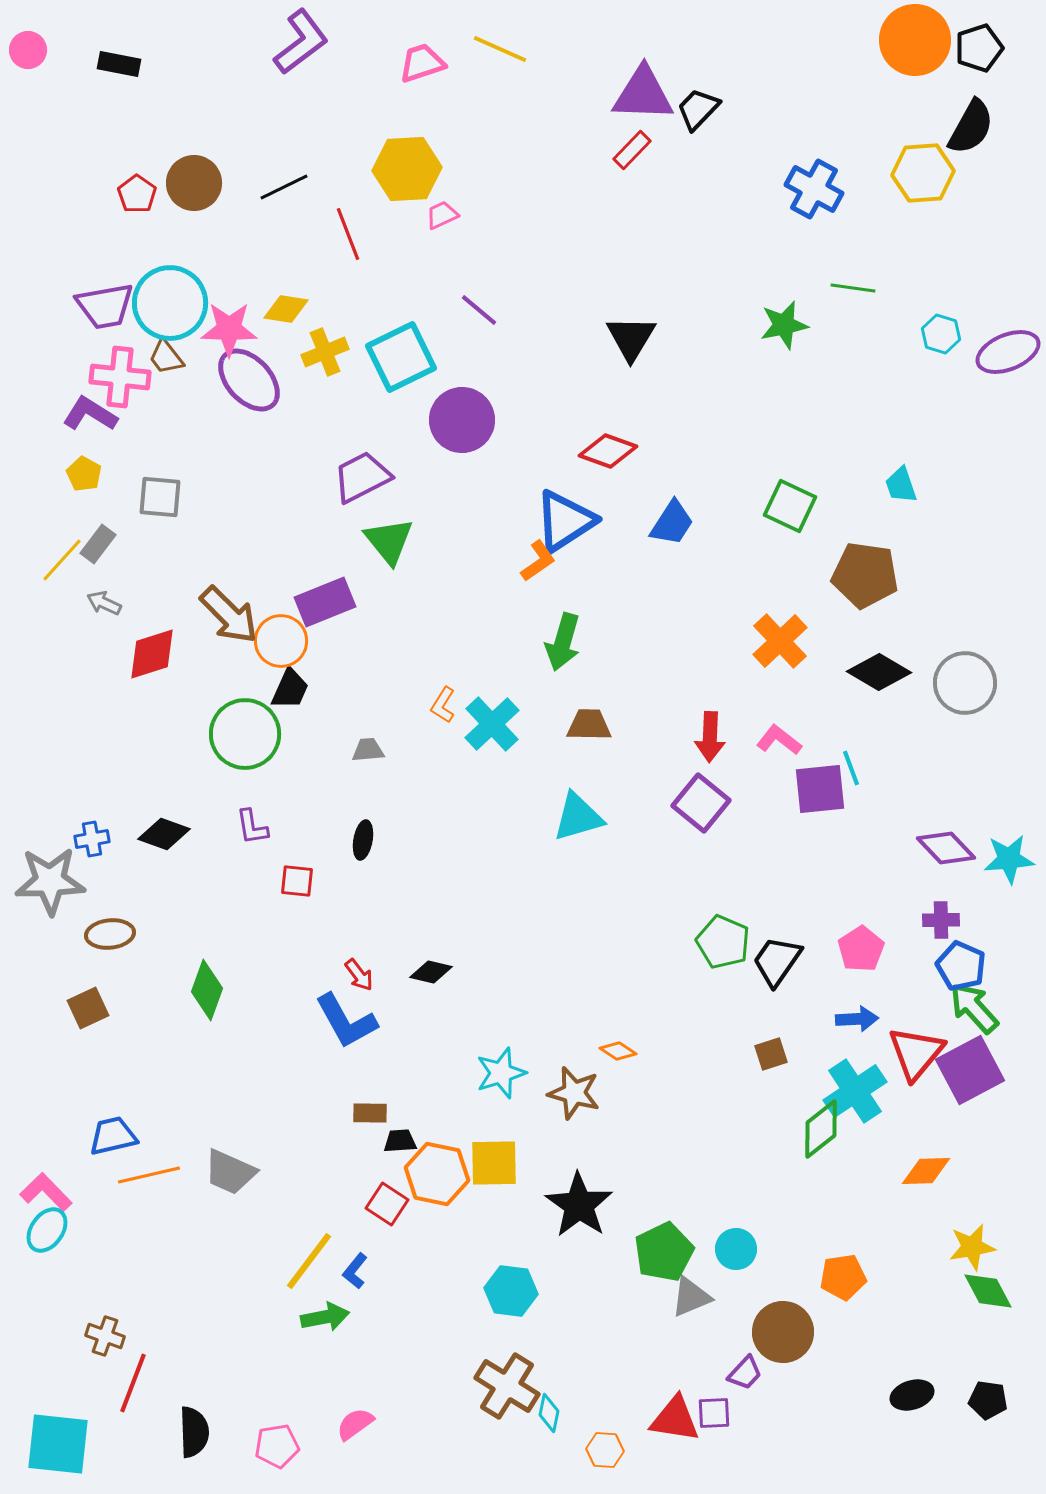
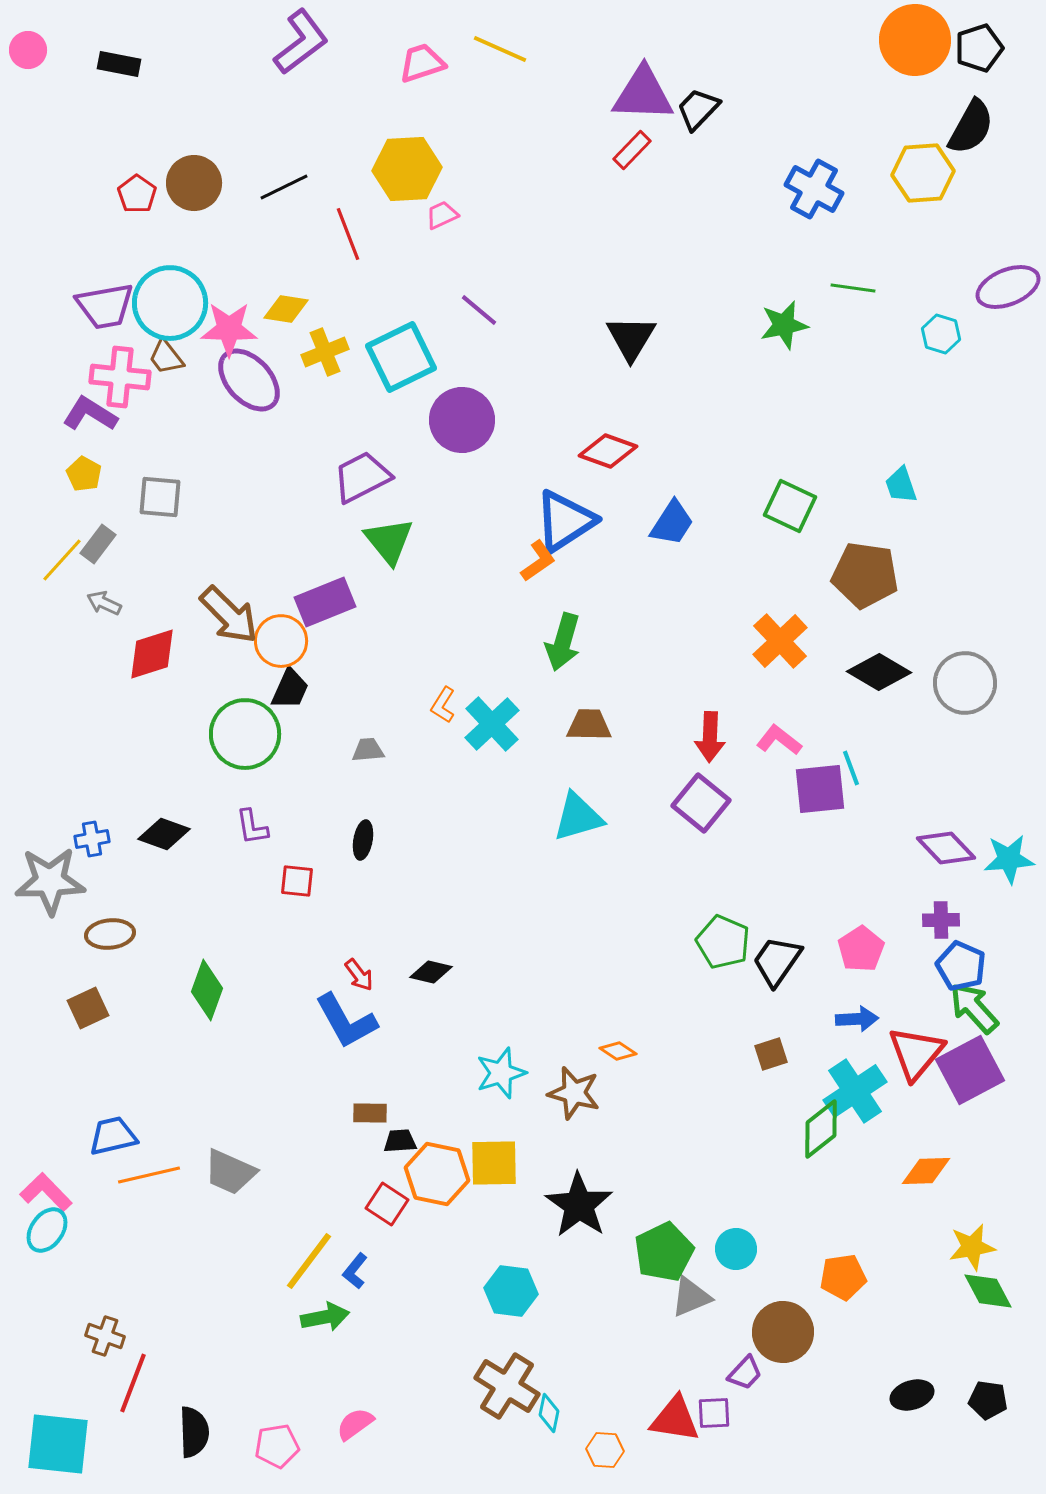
purple ellipse at (1008, 352): moved 65 px up
